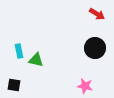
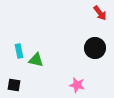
red arrow: moved 3 px right, 1 px up; rotated 21 degrees clockwise
pink star: moved 8 px left, 1 px up
